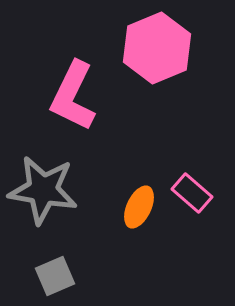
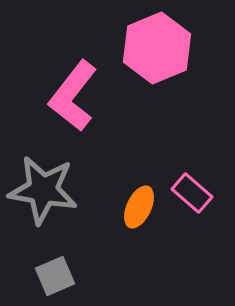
pink L-shape: rotated 12 degrees clockwise
